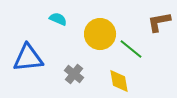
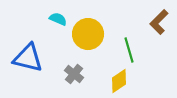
brown L-shape: rotated 35 degrees counterclockwise
yellow circle: moved 12 px left
green line: moved 2 px left, 1 px down; rotated 35 degrees clockwise
blue triangle: rotated 20 degrees clockwise
yellow diamond: rotated 65 degrees clockwise
